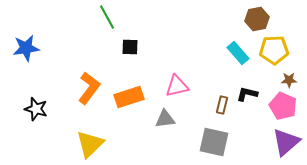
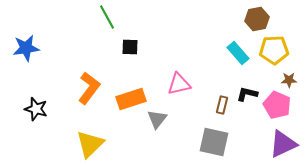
pink triangle: moved 2 px right, 2 px up
orange rectangle: moved 2 px right, 2 px down
pink pentagon: moved 6 px left, 1 px up
gray triangle: moved 8 px left; rotated 45 degrees counterclockwise
purple triangle: moved 3 px left, 2 px down; rotated 16 degrees clockwise
